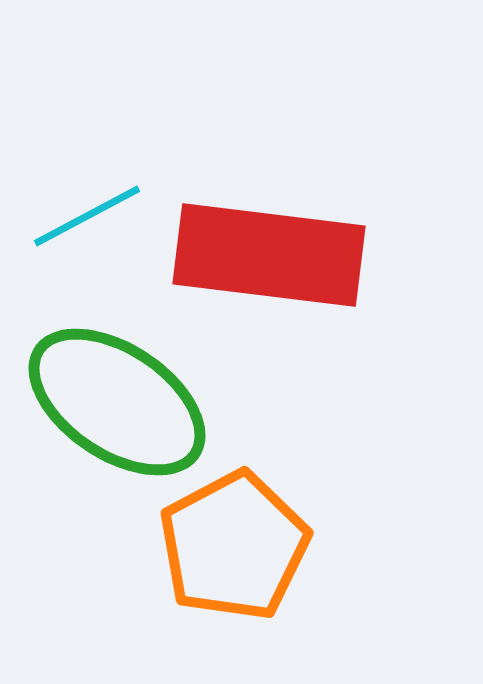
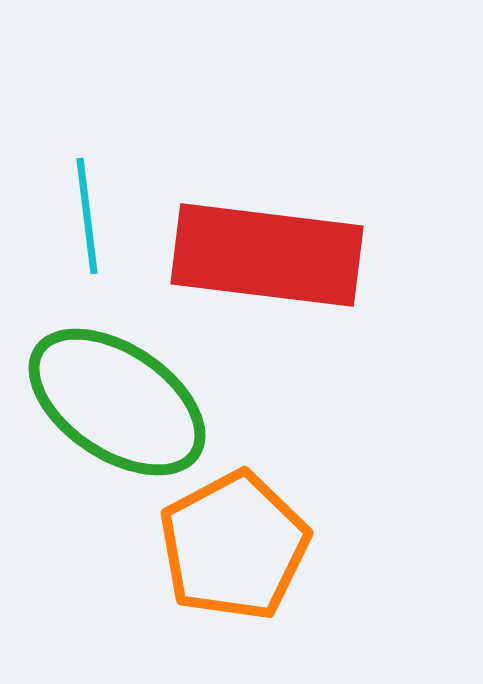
cyan line: rotated 69 degrees counterclockwise
red rectangle: moved 2 px left
